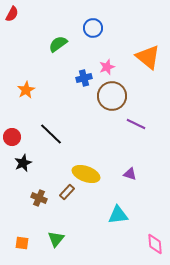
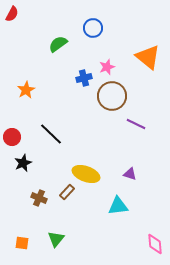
cyan triangle: moved 9 px up
